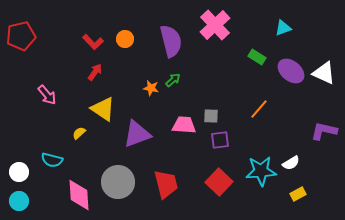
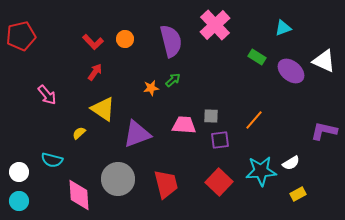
white triangle: moved 12 px up
orange star: rotated 21 degrees counterclockwise
orange line: moved 5 px left, 11 px down
gray circle: moved 3 px up
